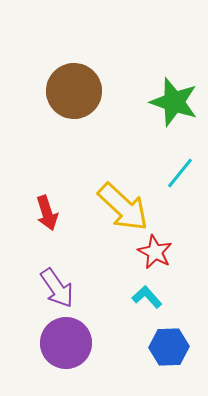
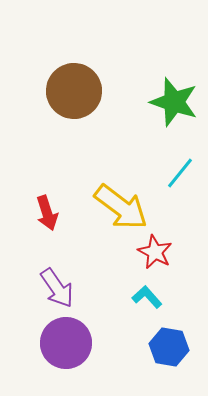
yellow arrow: moved 2 px left; rotated 6 degrees counterclockwise
blue hexagon: rotated 12 degrees clockwise
